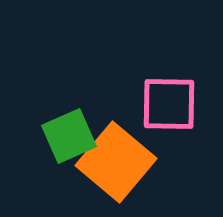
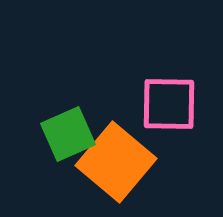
green square: moved 1 px left, 2 px up
